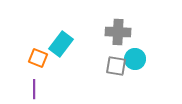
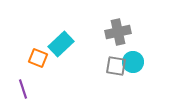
gray cross: rotated 15 degrees counterclockwise
cyan rectangle: rotated 10 degrees clockwise
cyan circle: moved 2 px left, 3 px down
purple line: moved 11 px left; rotated 18 degrees counterclockwise
